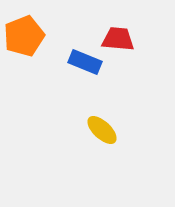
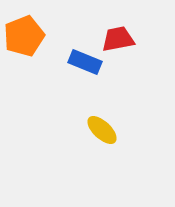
red trapezoid: rotated 16 degrees counterclockwise
